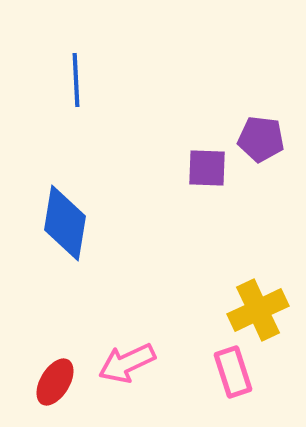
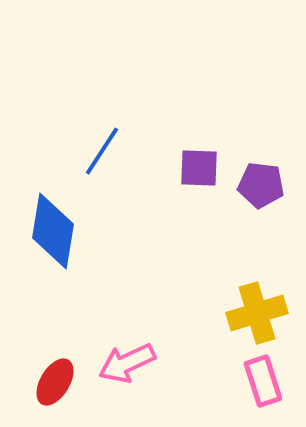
blue line: moved 26 px right, 71 px down; rotated 36 degrees clockwise
purple pentagon: moved 46 px down
purple square: moved 8 px left
blue diamond: moved 12 px left, 8 px down
yellow cross: moved 1 px left, 3 px down; rotated 8 degrees clockwise
pink rectangle: moved 30 px right, 9 px down
